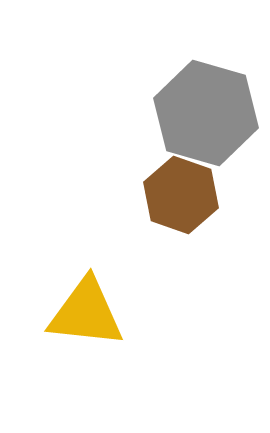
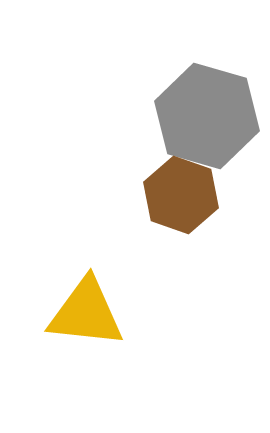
gray hexagon: moved 1 px right, 3 px down
